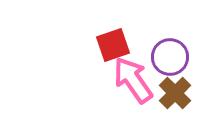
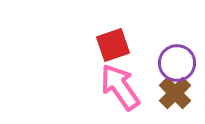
purple circle: moved 7 px right, 6 px down
pink arrow: moved 13 px left, 7 px down
